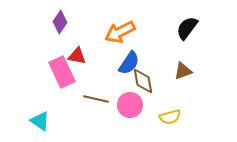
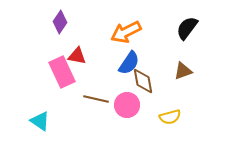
orange arrow: moved 6 px right
pink circle: moved 3 px left
